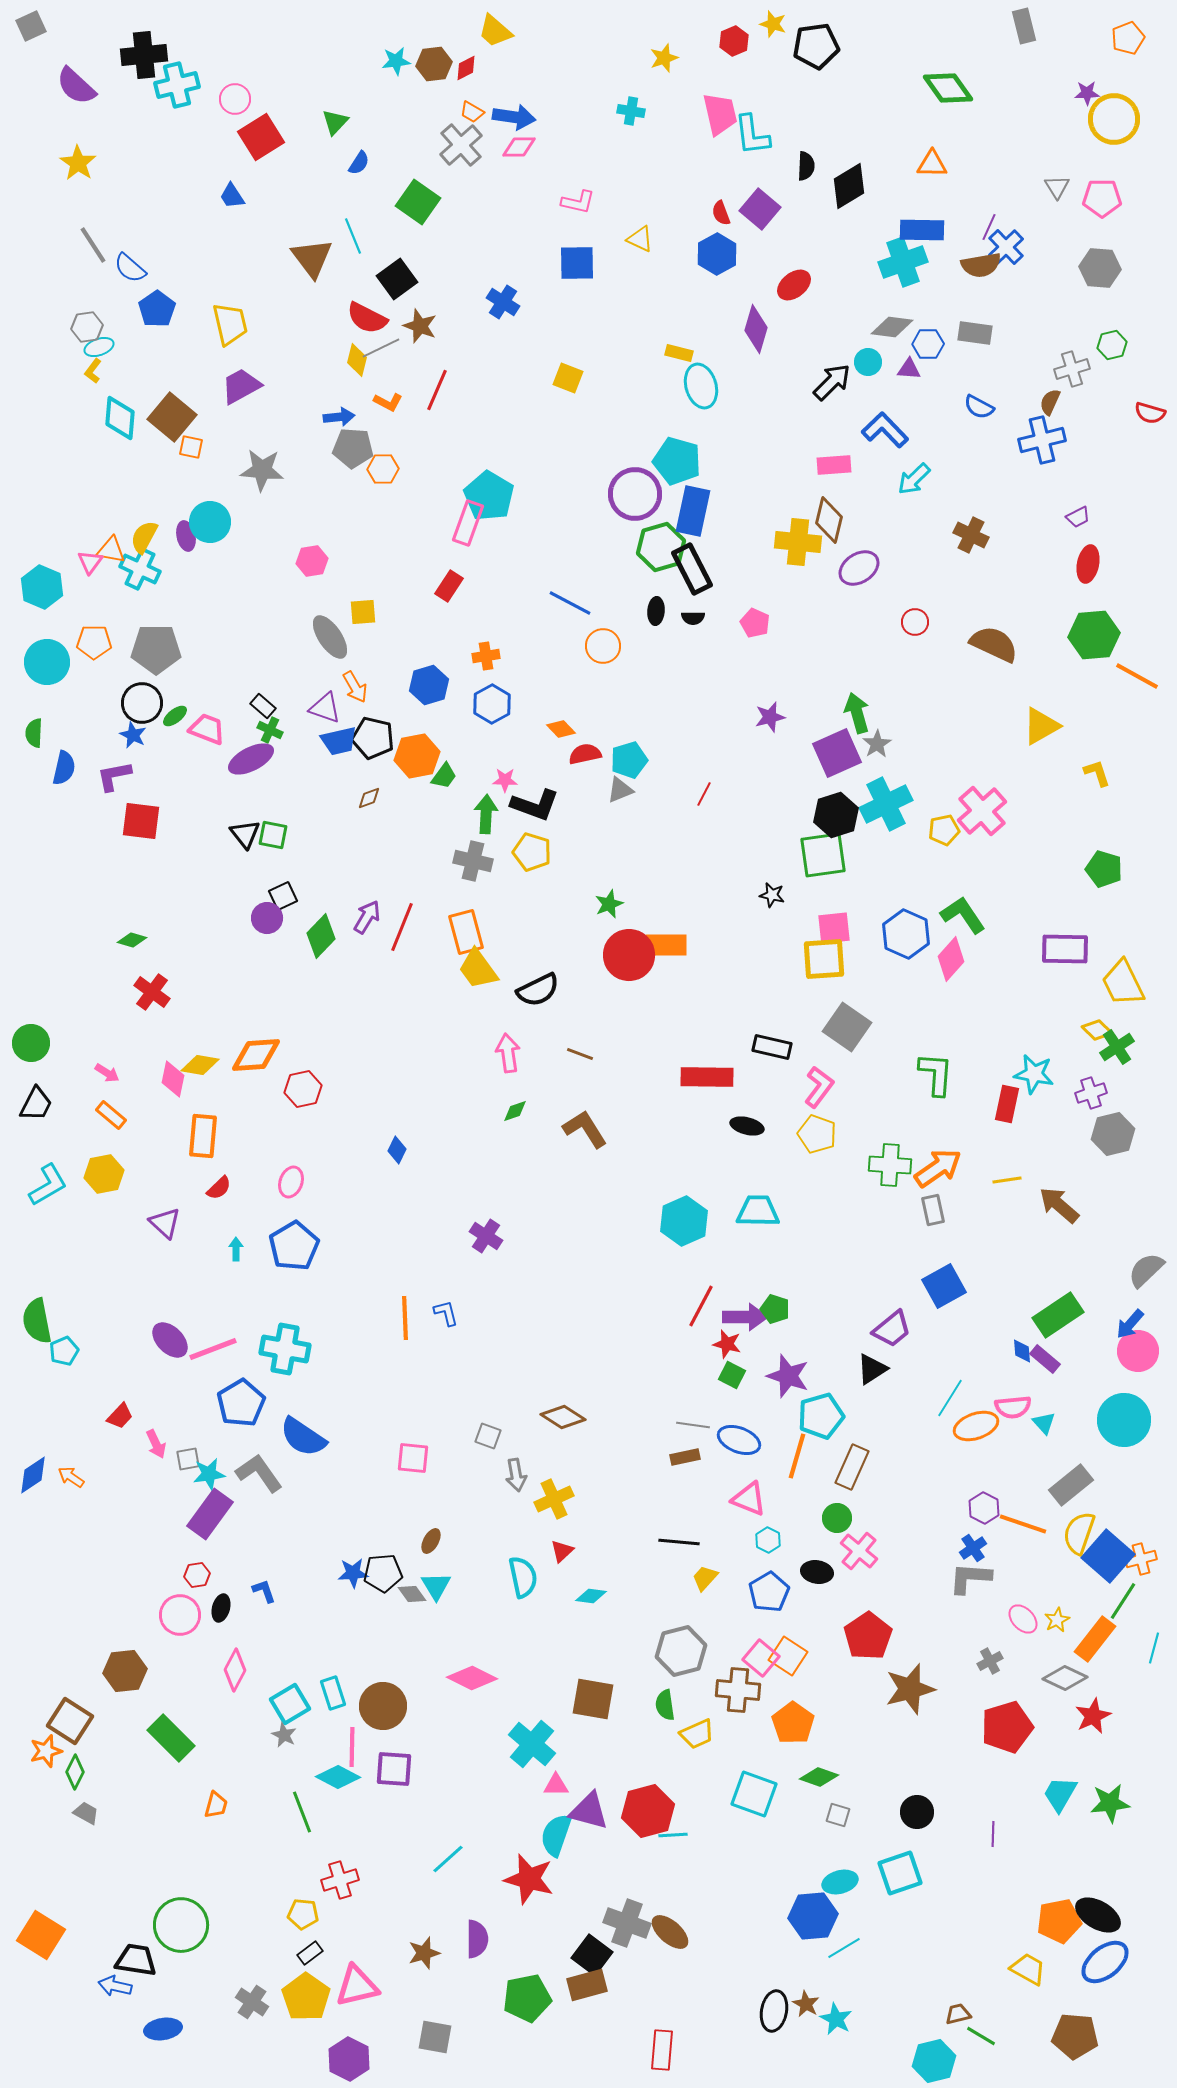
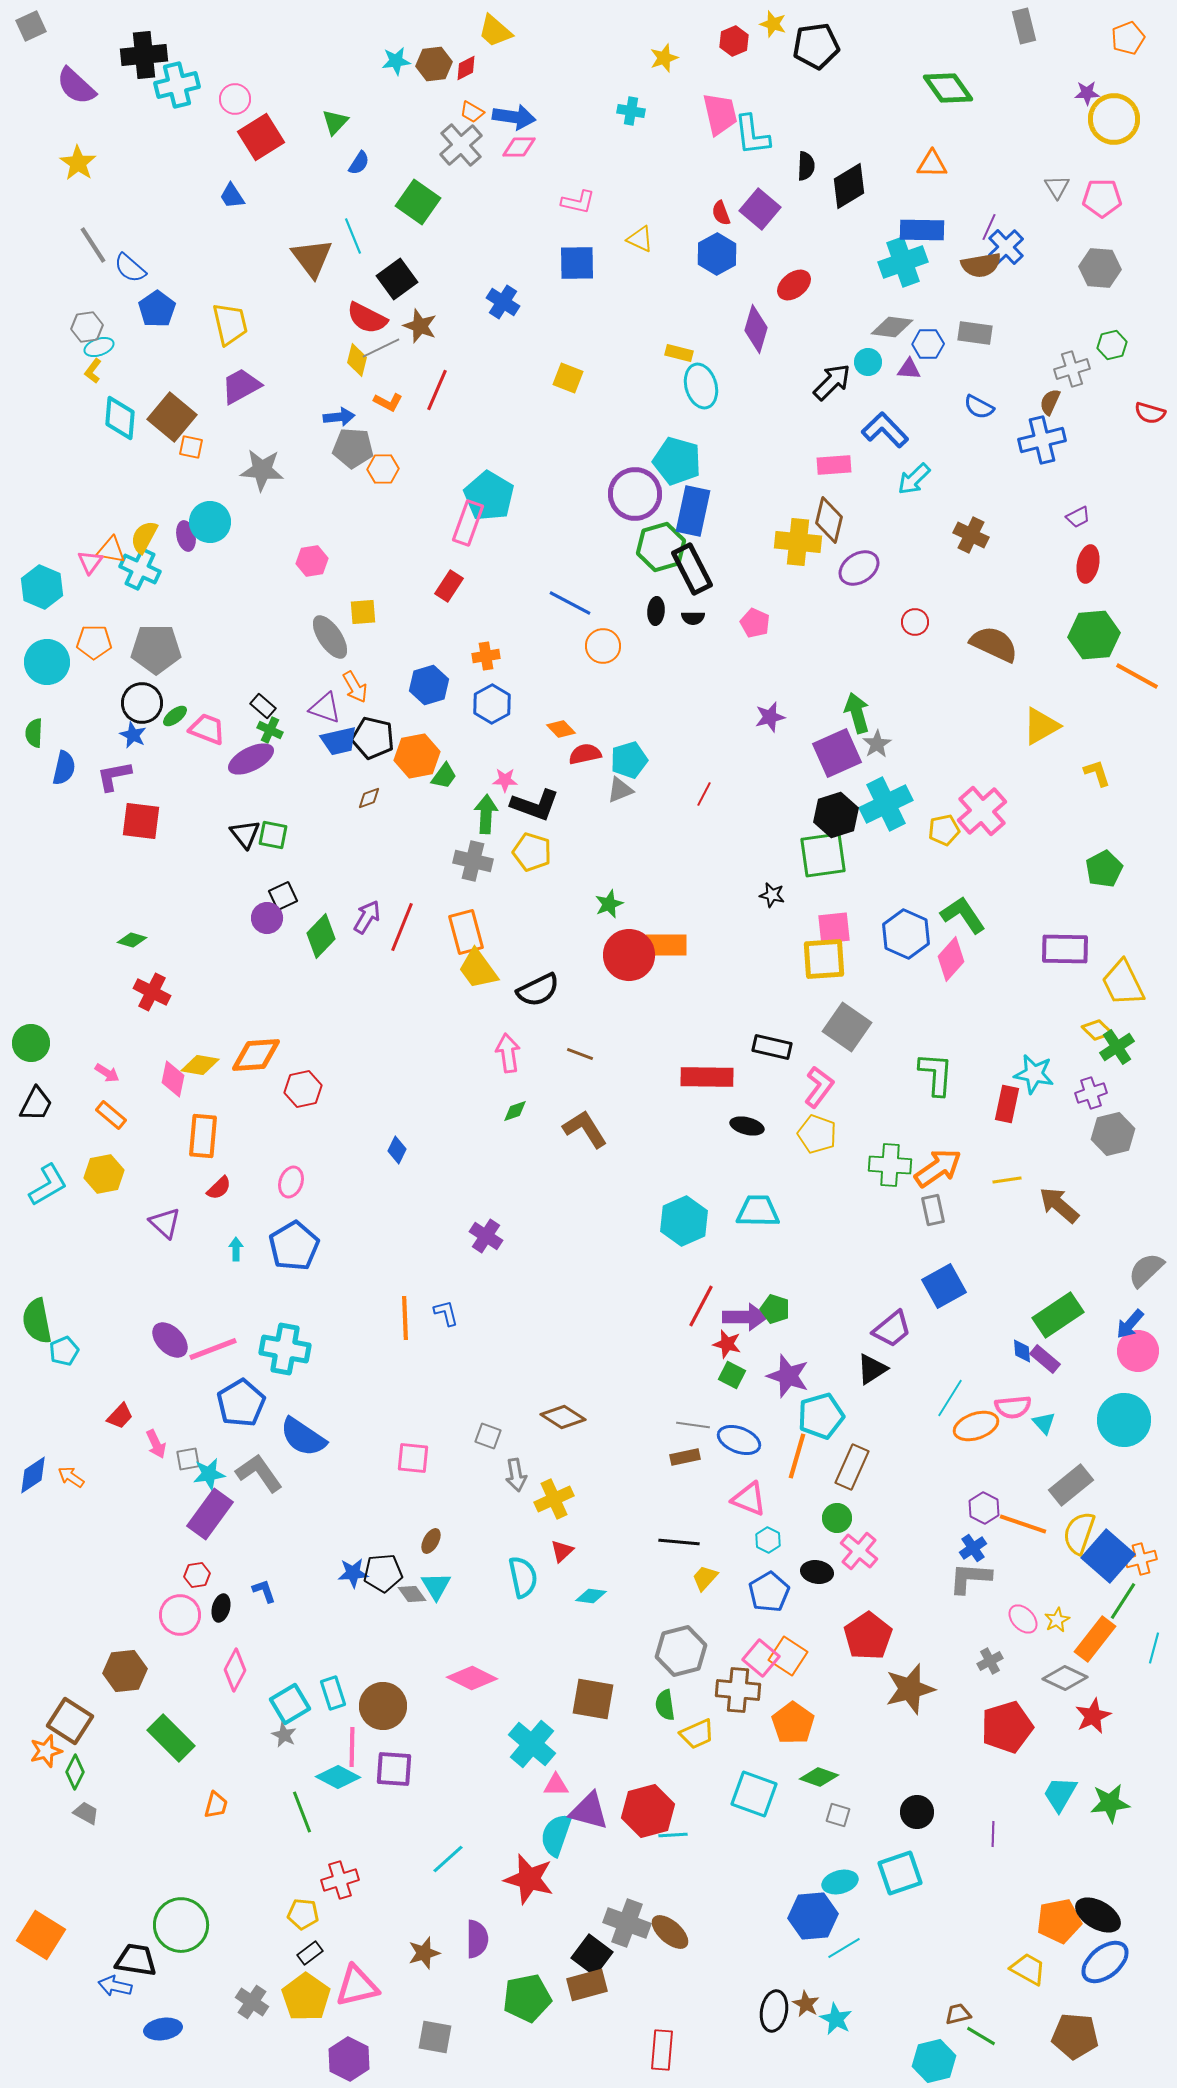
green pentagon at (1104, 869): rotated 27 degrees clockwise
red cross at (152, 992): rotated 9 degrees counterclockwise
